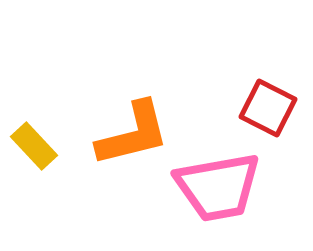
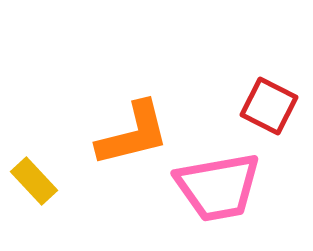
red square: moved 1 px right, 2 px up
yellow rectangle: moved 35 px down
